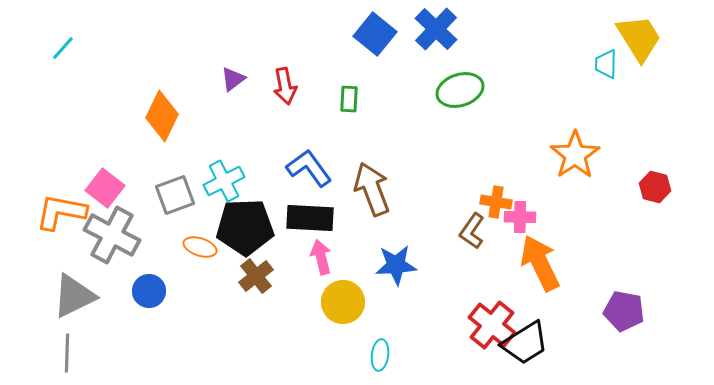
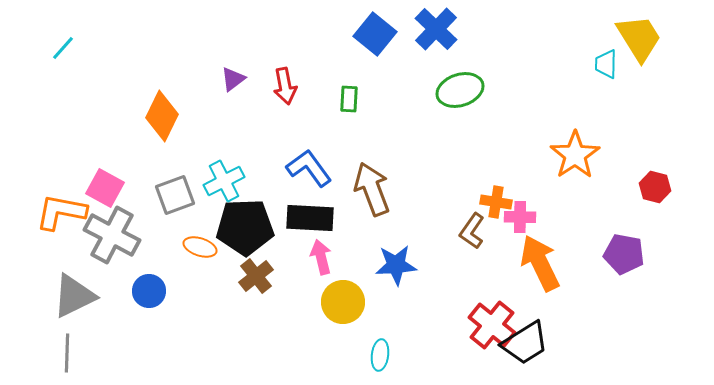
pink square: rotated 9 degrees counterclockwise
purple pentagon: moved 57 px up
